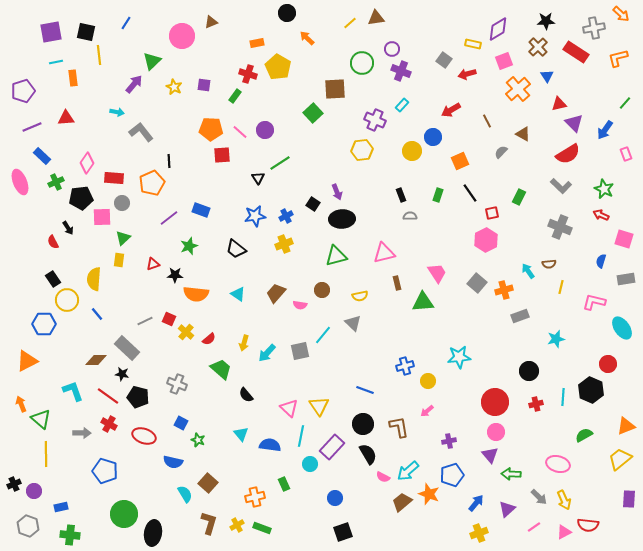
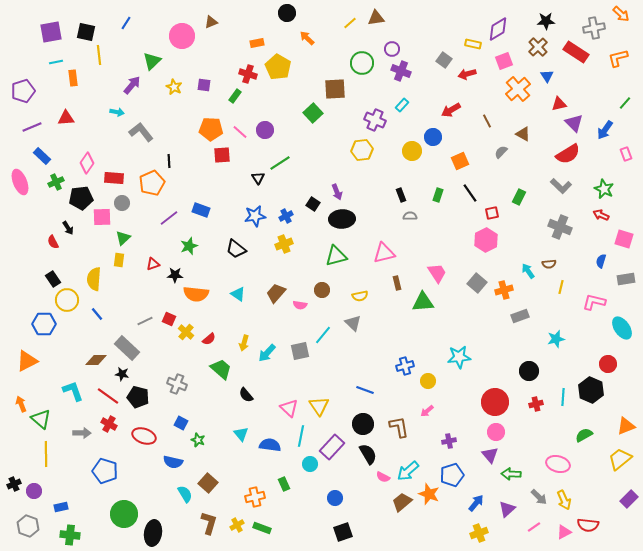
purple arrow at (134, 84): moved 2 px left, 1 px down
purple rectangle at (629, 499): rotated 42 degrees clockwise
